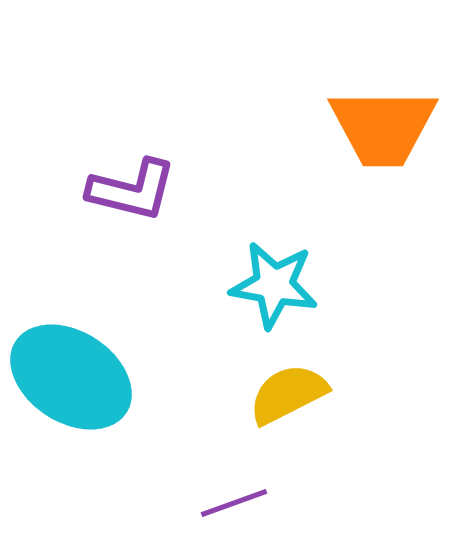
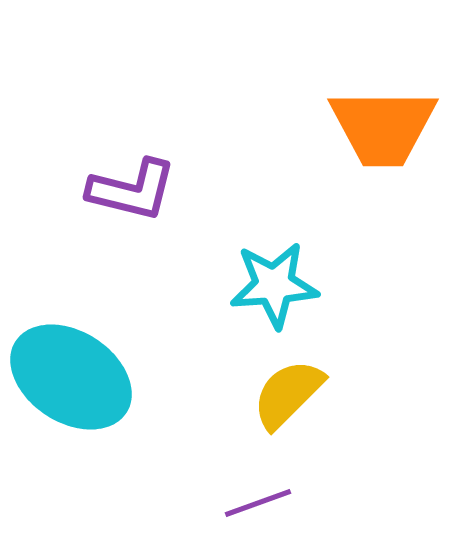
cyan star: rotated 14 degrees counterclockwise
yellow semicircle: rotated 18 degrees counterclockwise
purple line: moved 24 px right
